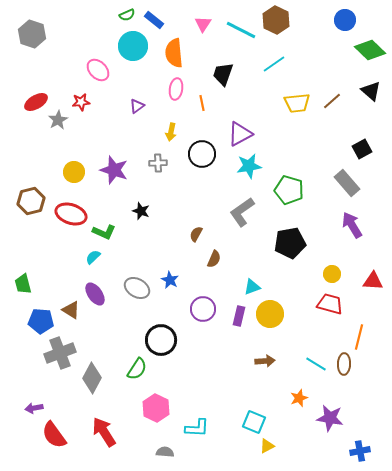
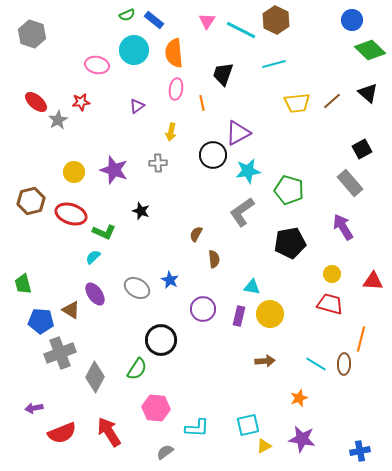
blue circle at (345, 20): moved 7 px right
pink triangle at (203, 24): moved 4 px right, 3 px up
cyan circle at (133, 46): moved 1 px right, 4 px down
cyan line at (274, 64): rotated 20 degrees clockwise
pink ellipse at (98, 70): moved 1 px left, 5 px up; rotated 35 degrees counterclockwise
black triangle at (371, 91): moved 3 px left, 2 px down
red ellipse at (36, 102): rotated 70 degrees clockwise
purple triangle at (240, 134): moved 2 px left, 1 px up
black circle at (202, 154): moved 11 px right, 1 px down
cyan star at (249, 166): moved 1 px left, 5 px down
gray rectangle at (347, 183): moved 3 px right
purple arrow at (352, 225): moved 9 px left, 2 px down
brown semicircle at (214, 259): rotated 30 degrees counterclockwise
cyan triangle at (252, 287): rotated 30 degrees clockwise
orange line at (359, 337): moved 2 px right, 2 px down
gray diamond at (92, 378): moved 3 px right, 1 px up
pink hexagon at (156, 408): rotated 20 degrees counterclockwise
purple star at (330, 418): moved 28 px left, 21 px down
cyan square at (254, 422): moved 6 px left, 3 px down; rotated 35 degrees counterclockwise
red arrow at (104, 432): moved 5 px right
red semicircle at (54, 435): moved 8 px right, 2 px up; rotated 76 degrees counterclockwise
yellow triangle at (267, 446): moved 3 px left
gray semicircle at (165, 452): rotated 42 degrees counterclockwise
